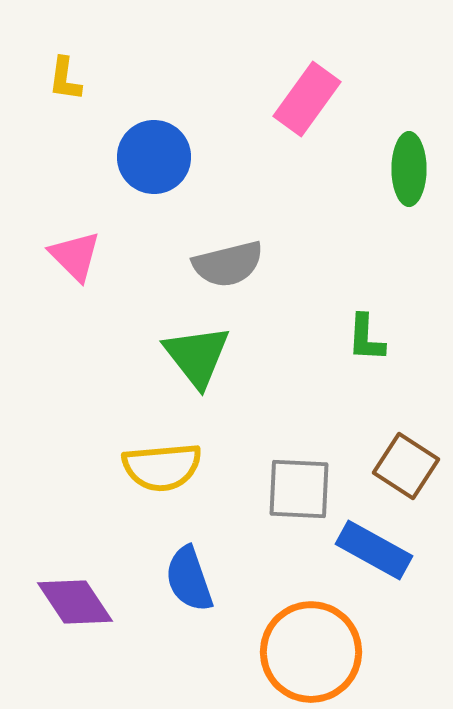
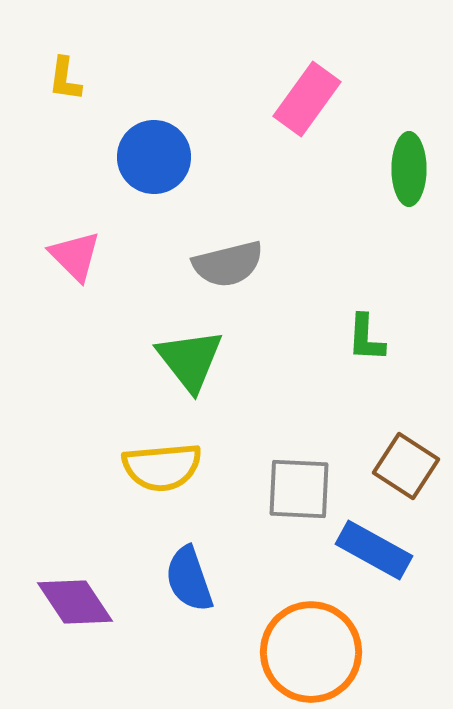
green triangle: moved 7 px left, 4 px down
